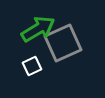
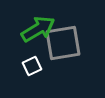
gray square: rotated 15 degrees clockwise
